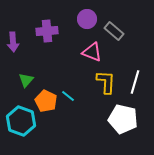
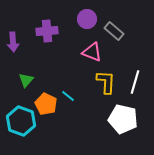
orange pentagon: moved 3 px down
